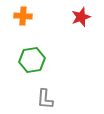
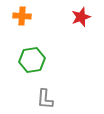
orange cross: moved 1 px left
